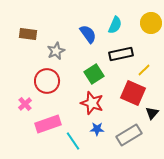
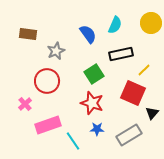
pink rectangle: moved 1 px down
